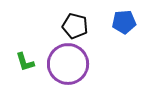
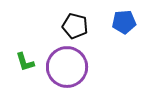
purple circle: moved 1 px left, 3 px down
